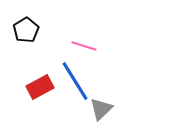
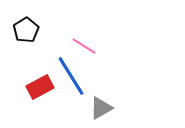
pink line: rotated 15 degrees clockwise
blue line: moved 4 px left, 5 px up
gray triangle: moved 1 px up; rotated 15 degrees clockwise
